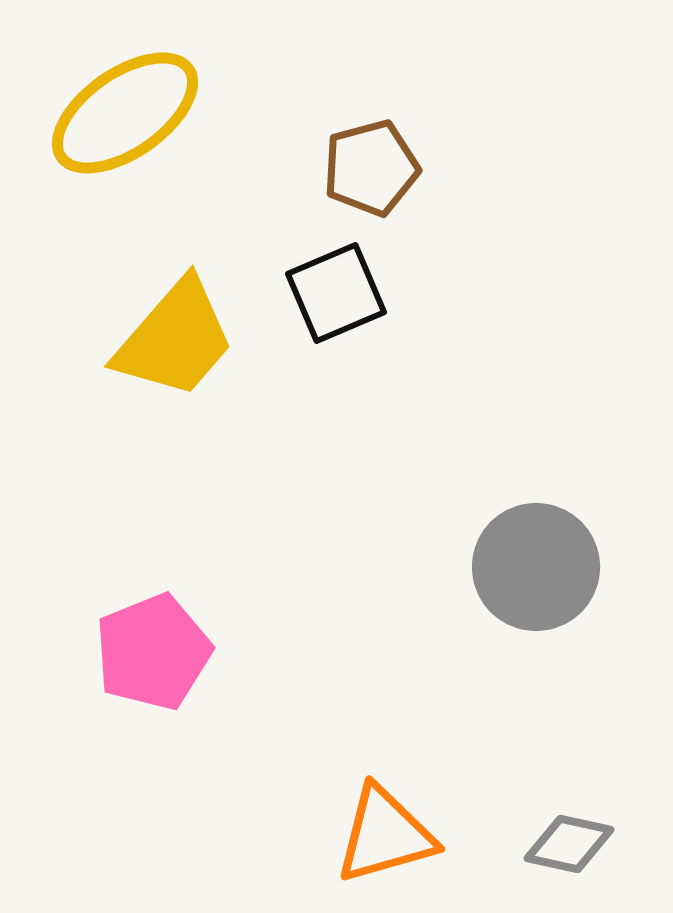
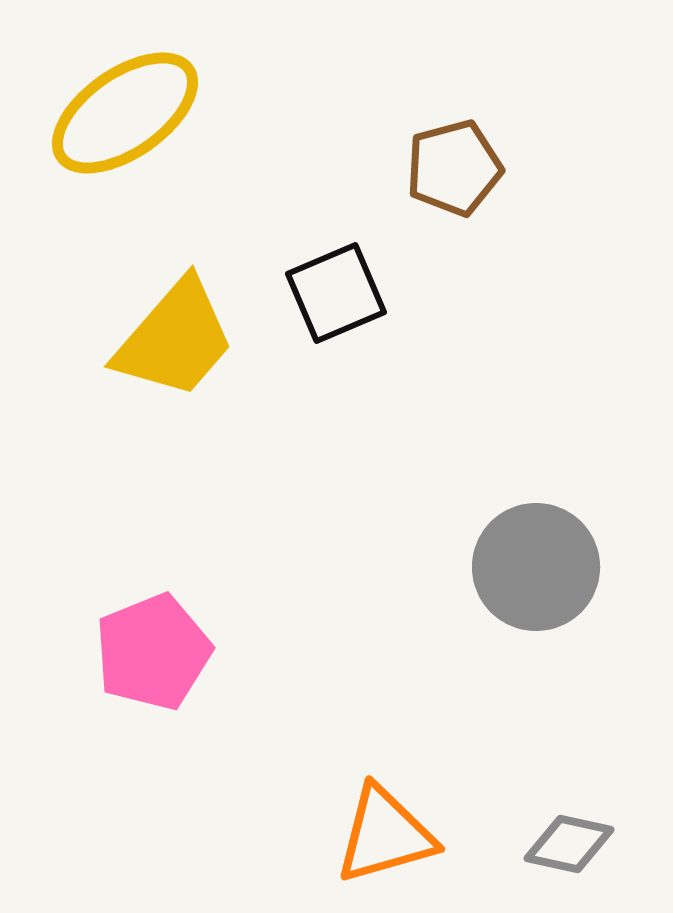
brown pentagon: moved 83 px right
